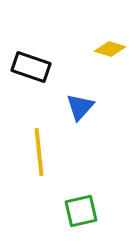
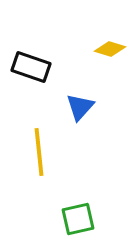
green square: moved 3 px left, 8 px down
